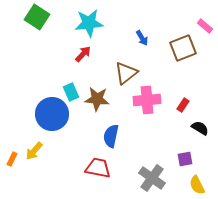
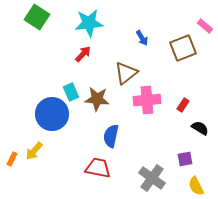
yellow semicircle: moved 1 px left, 1 px down
